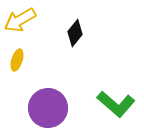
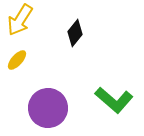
yellow arrow: rotated 28 degrees counterclockwise
yellow ellipse: rotated 25 degrees clockwise
green L-shape: moved 2 px left, 4 px up
